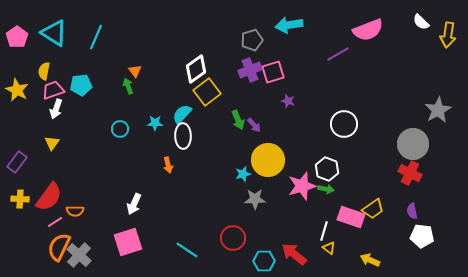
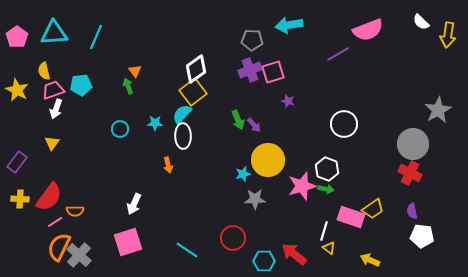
cyan triangle at (54, 33): rotated 36 degrees counterclockwise
gray pentagon at (252, 40): rotated 20 degrees clockwise
yellow semicircle at (44, 71): rotated 24 degrees counterclockwise
yellow square at (207, 92): moved 14 px left
